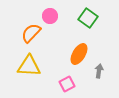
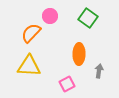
orange ellipse: rotated 30 degrees counterclockwise
